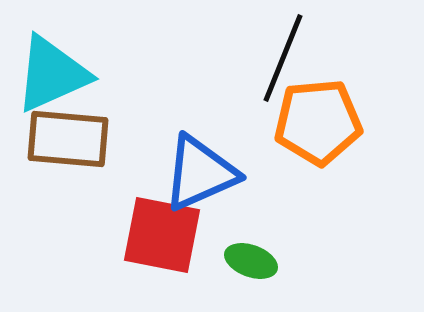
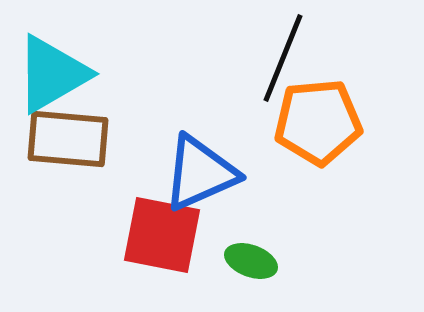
cyan triangle: rotated 6 degrees counterclockwise
